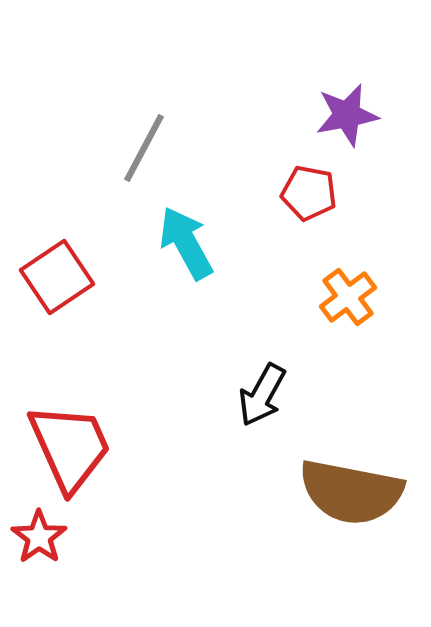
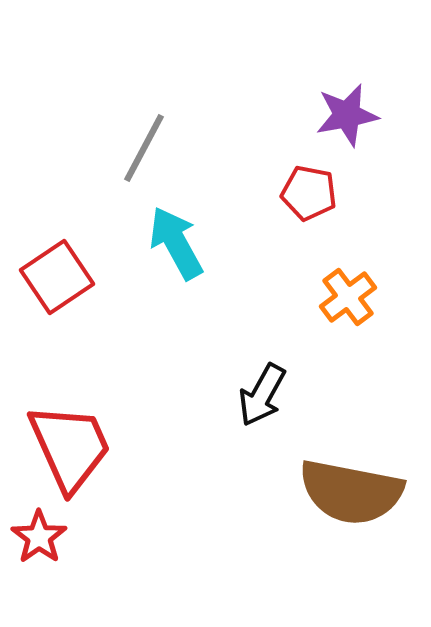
cyan arrow: moved 10 px left
